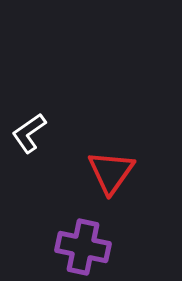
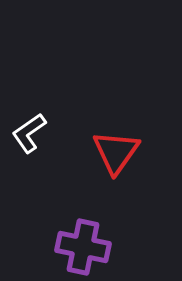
red triangle: moved 5 px right, 20 px up
